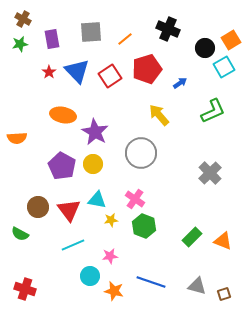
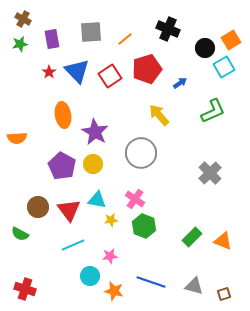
orange ellipse: rotated 70 degrees clockwise
gray triangle: moved 3 px left
